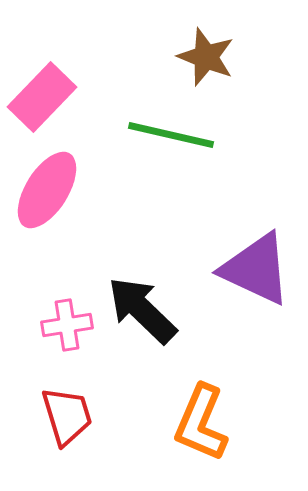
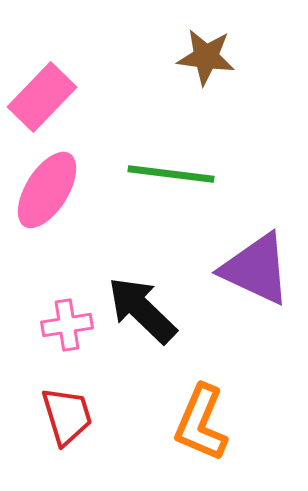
brown star: rotated 14 degrees counterclockwise
green line: moved 39 px down; rotated 6 degrees counterclockwise
